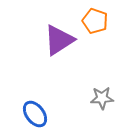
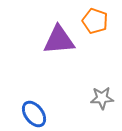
purple triangle: rotated 28 degrees clockwise
blue ellipse: moved 1 px left
